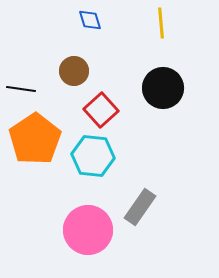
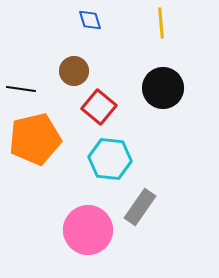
red square: moved 2 px left, 3 px up; rotated 8 degrees counterclockwise
orange pentagon: rotated 21 degrees clockwise
cyan hexagon: moved 17 px right, 3 px down
